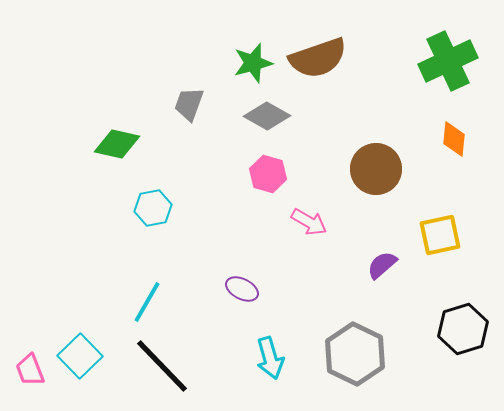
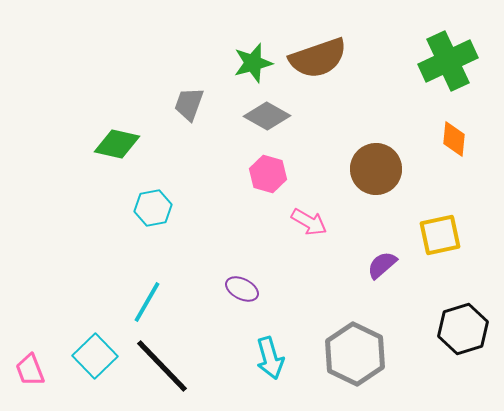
cyan square: moved 15 px right
